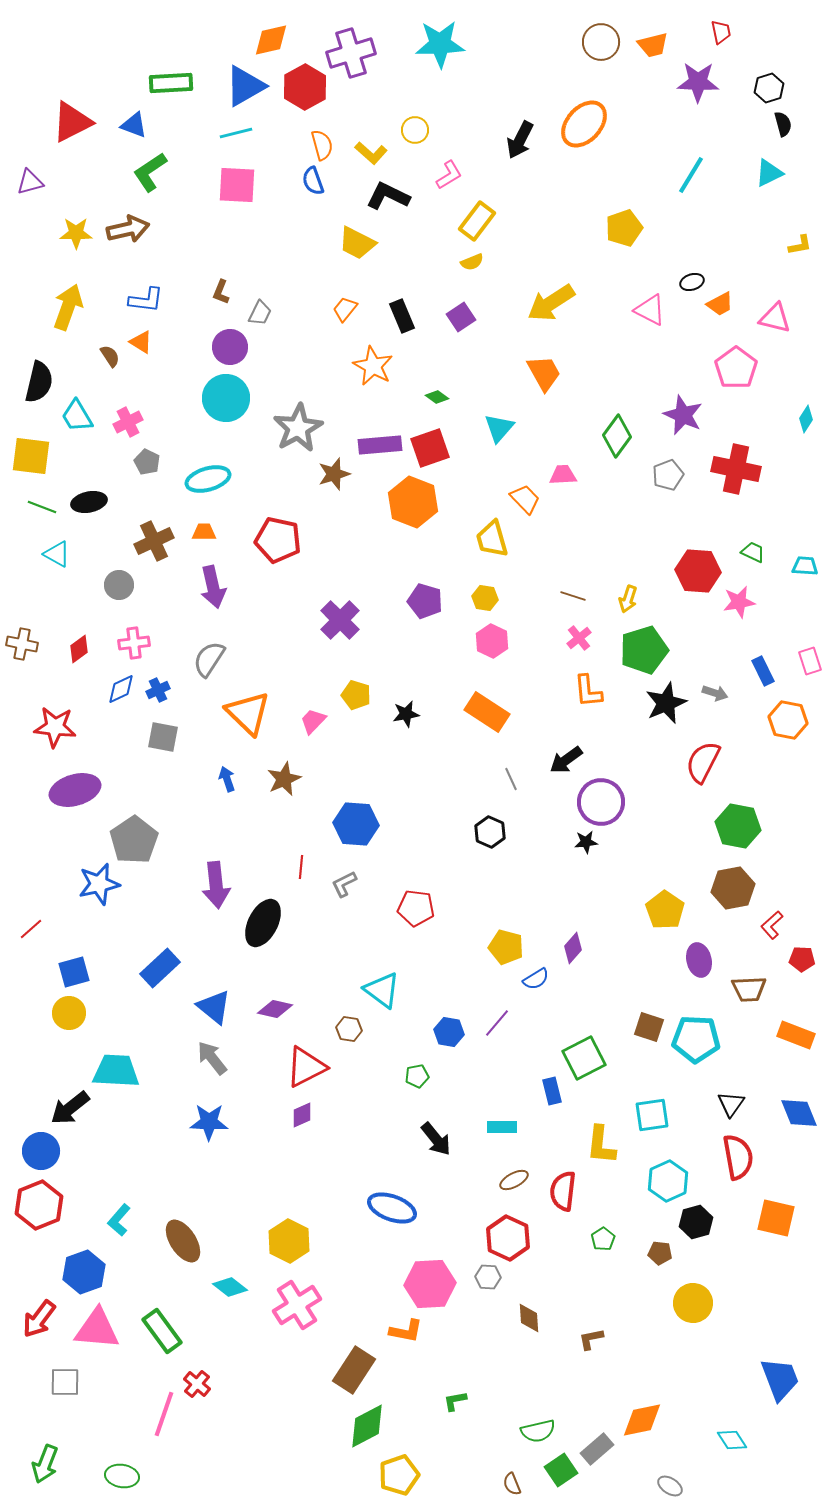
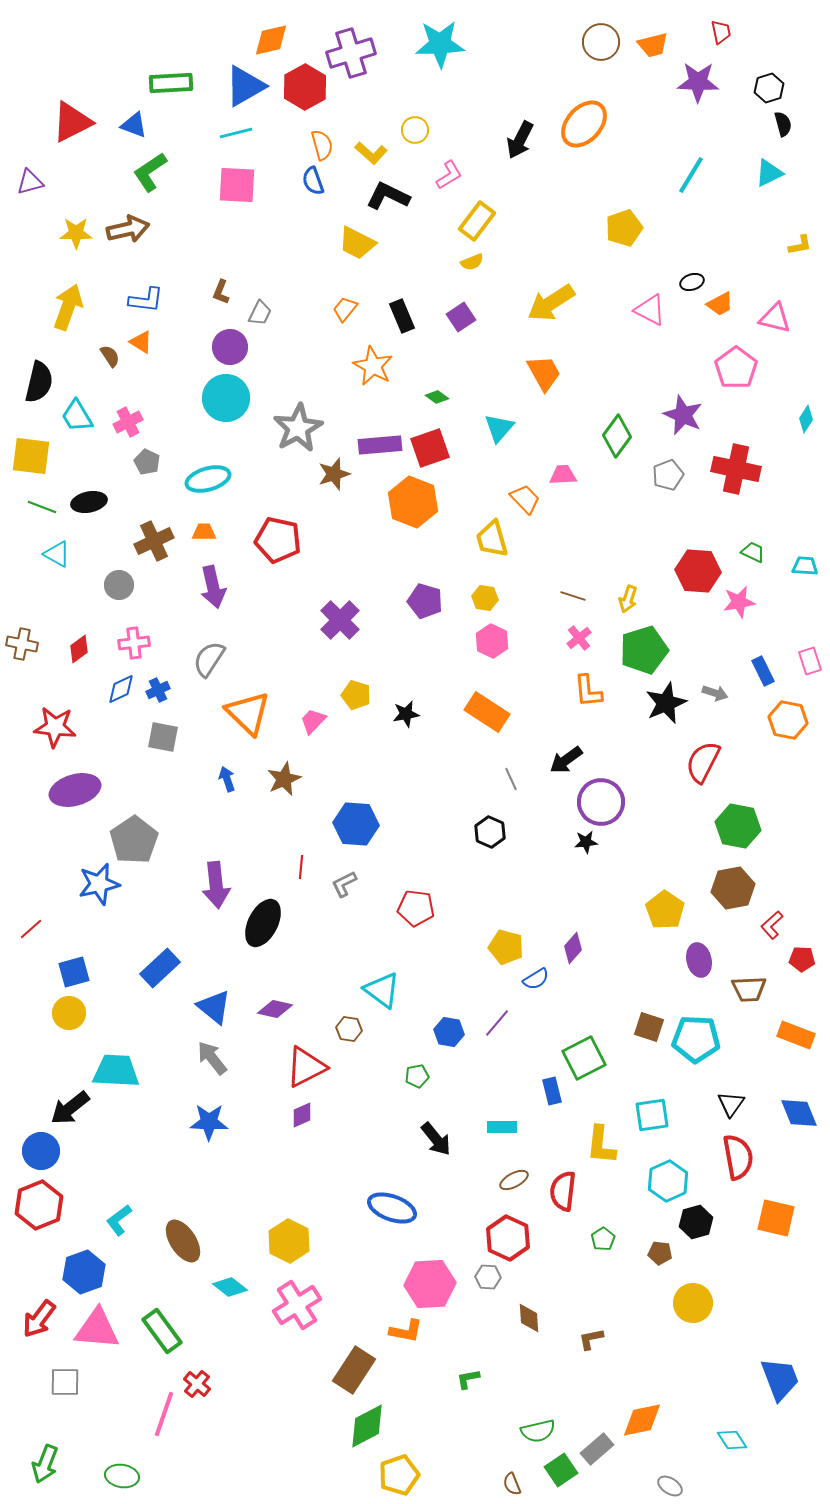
cyan L-shape at (119, 1220): rotated 12 degrees clockwise
green L-shape at (455, 1401): moved 13 px right, 22 px up
